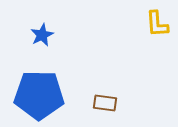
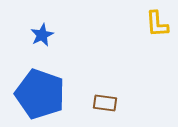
blue pentagon: moved 1 px right, 1 px up; rotated 18 degrees clockwise
